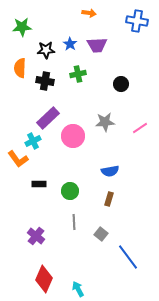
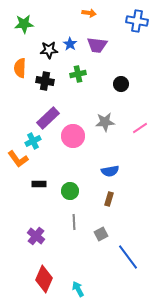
green star: moved 2 px right, 3 px up
purple trapezoid: rotated 10 degrees clockwise
black star: moved 3 px right
gray square: rotated 24 degrees clockwise
